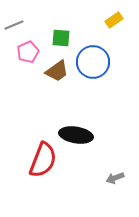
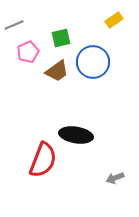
green square: rotated 18 degrees counterclockwise
